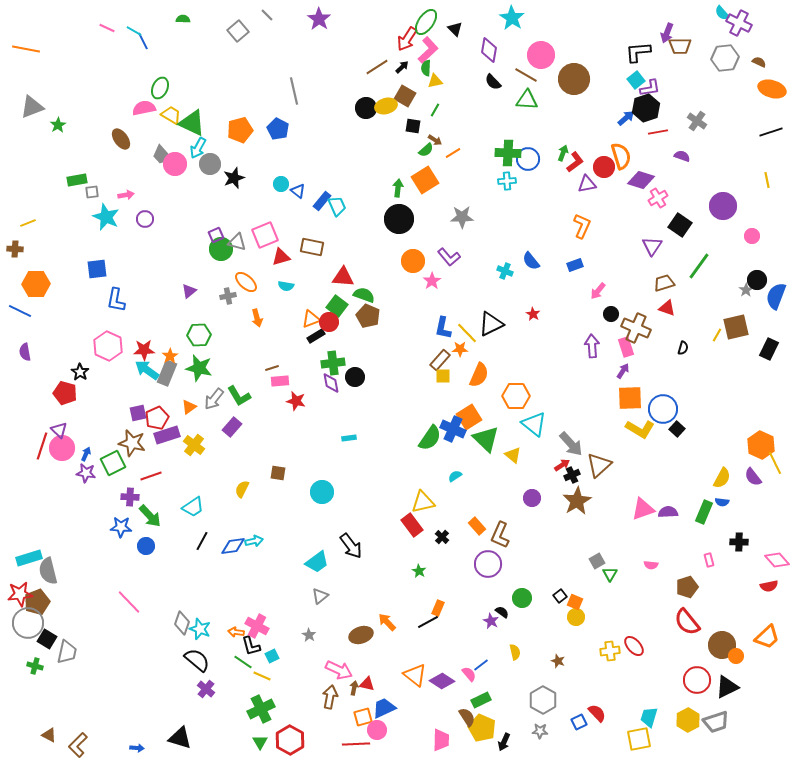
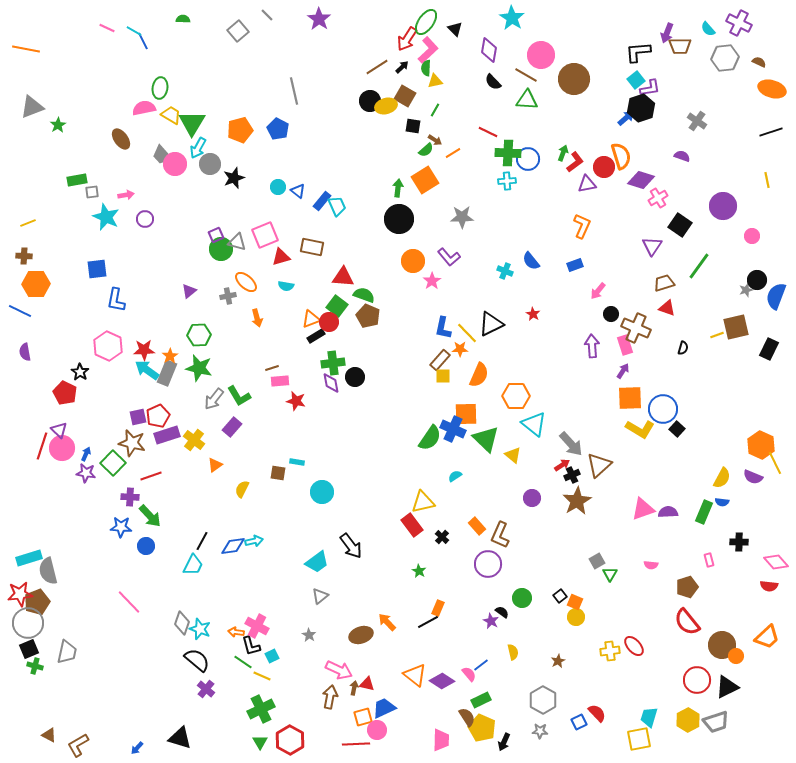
cyan semicircle at (722, 13): moved 14 px left, 16 px down
green ellipse at (160, 88): rotated 15 degrees counterclockwise
black circle at (366, 108): moved 4 px right, 7 px up
black hexagon at (646, 108): moved 5 px left
green triangle at (192, 123): rotated 36 degrees clockwise
red line at (658, 132): moved 170 px left; rotated 36 degrees clockwise
cyan circle at (281, 184): moved 3 px left, 3 px down
brown cross at (15, 249): moved 9 px right, 7 px down
gray star at (746, 290): rotated 16 degrees clockwise
yellow line at (717, 335): rotated 40 degrees clockwise
pink rectangle at (626, 347): moved 1 px left, 2 px up
red pentagon at (65, 393): rotated 10 degrees clockwise
orange triangle at (189, 407): moved 26 px right, 58 px down
purple square at (138, 413): moved 4 px down
orange square at (469, 417): moved 3 px left, 3 px up; rotated 30 degrees clockwise
red pentagon at (157, 418): moved 1 px right, 2 px up
cyan rectangle at (349, 438): moved 52 px left, 24 px down; rotated 16 degrees clockwise
yellow cross at (194, 445): moved 5 px up
green square at (113, 463): rotated 20 degrees counterclockwise
purple semicircle at (753, 477): rotated 30 degrees counterclockwise
cyan trapezoid at (193, 507): moved 58 px down; rotated 30 degrees counterclockwise
pink diamond at (777, 560): moved 1 px left, 2 px down
red semicircle at (769, 586): rotated 18 degrees clockwise
black square at (47, 639): moved 18 px left, 10 px down; rotated 36 degrees clockwise
yellow semicircle at (515, 652): moved 2 px left
brown star at (558, 661): rotated 24 degrees clockwise
brown L-shape at (78, 745): rotated 15 degrees clockwise
blue arrow at (137, 748): rotated 128 degrees clockwise
